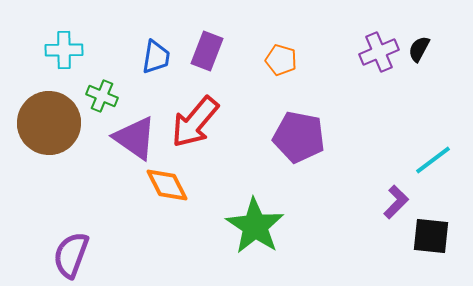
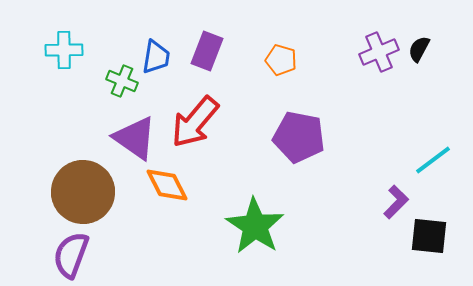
green cross: moved 20 px right, 15 px up
brown circle: moved 34 px right, 69 px down
black square: moved 2 px left
